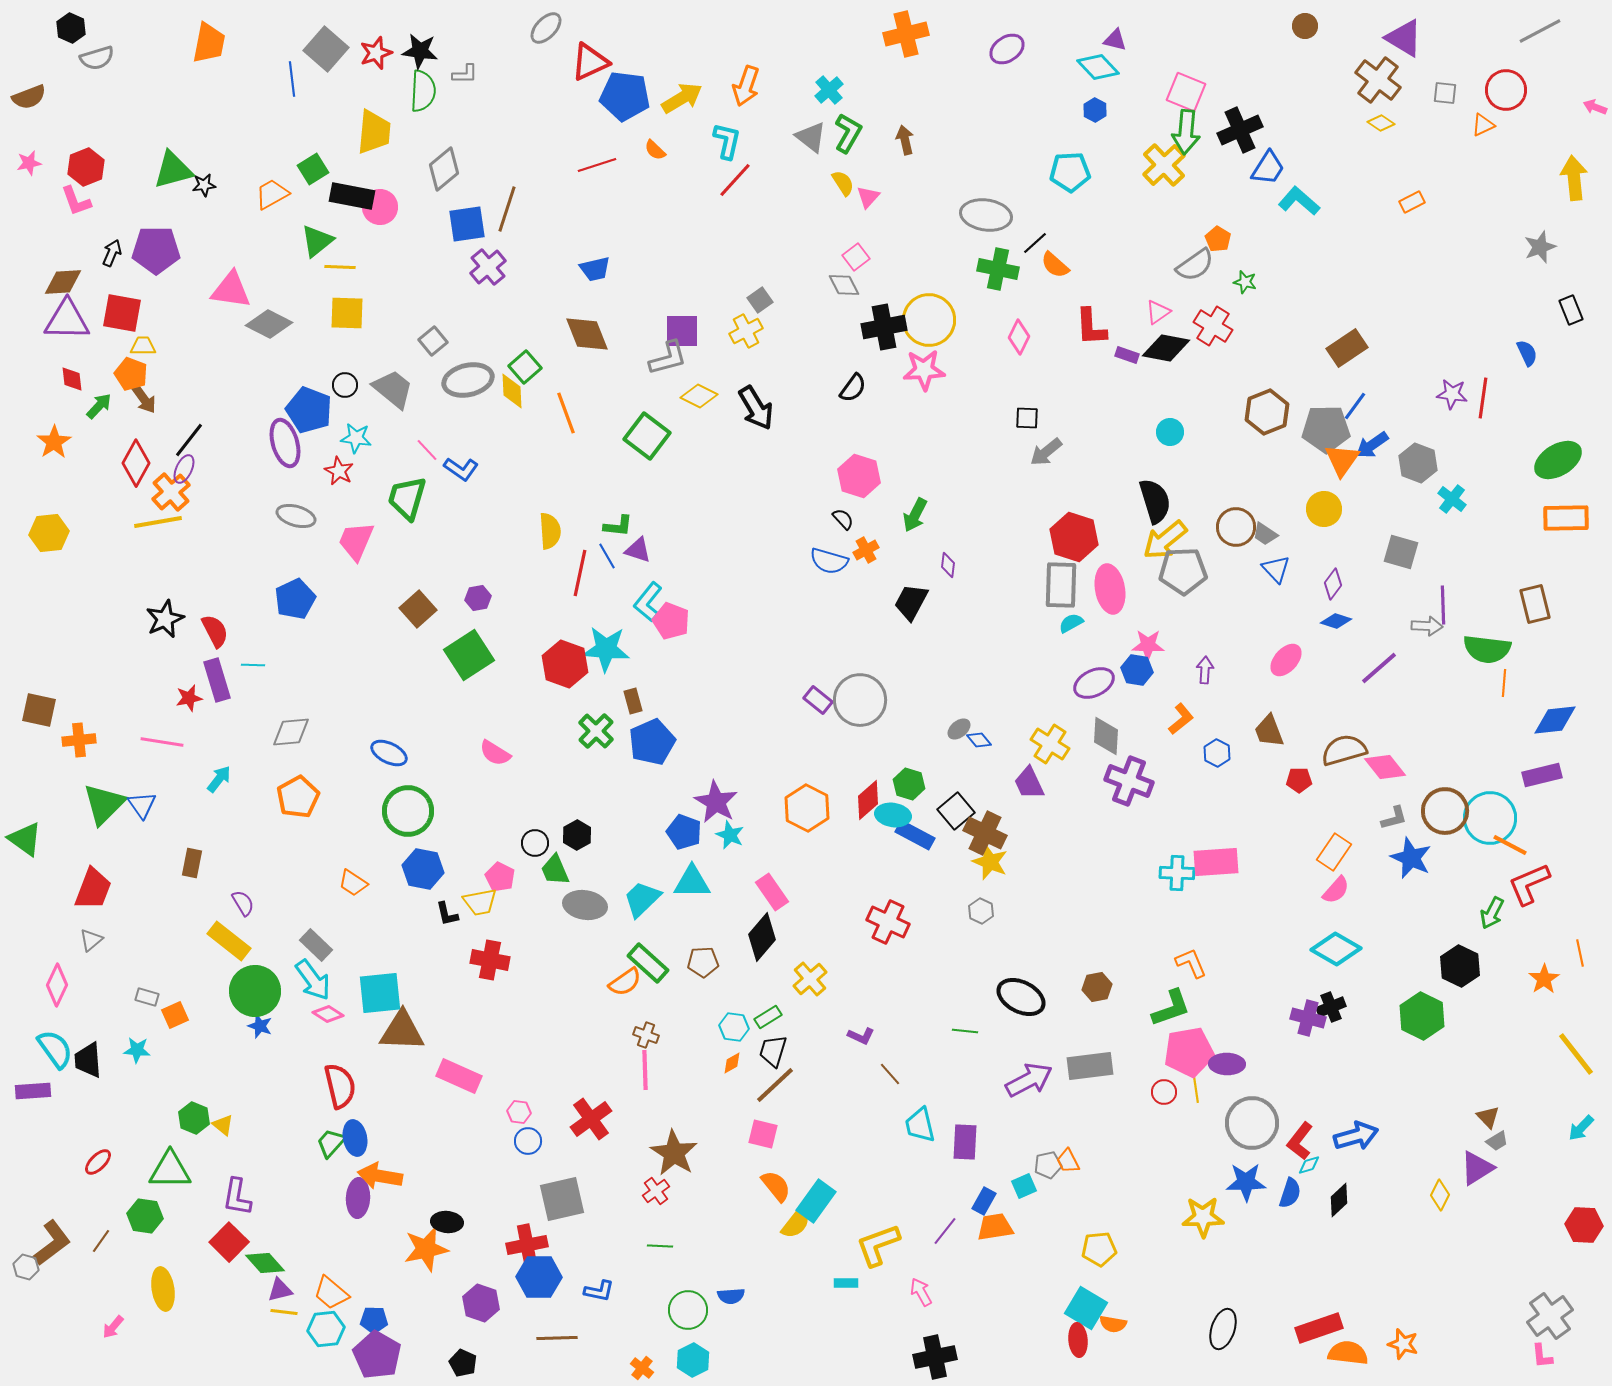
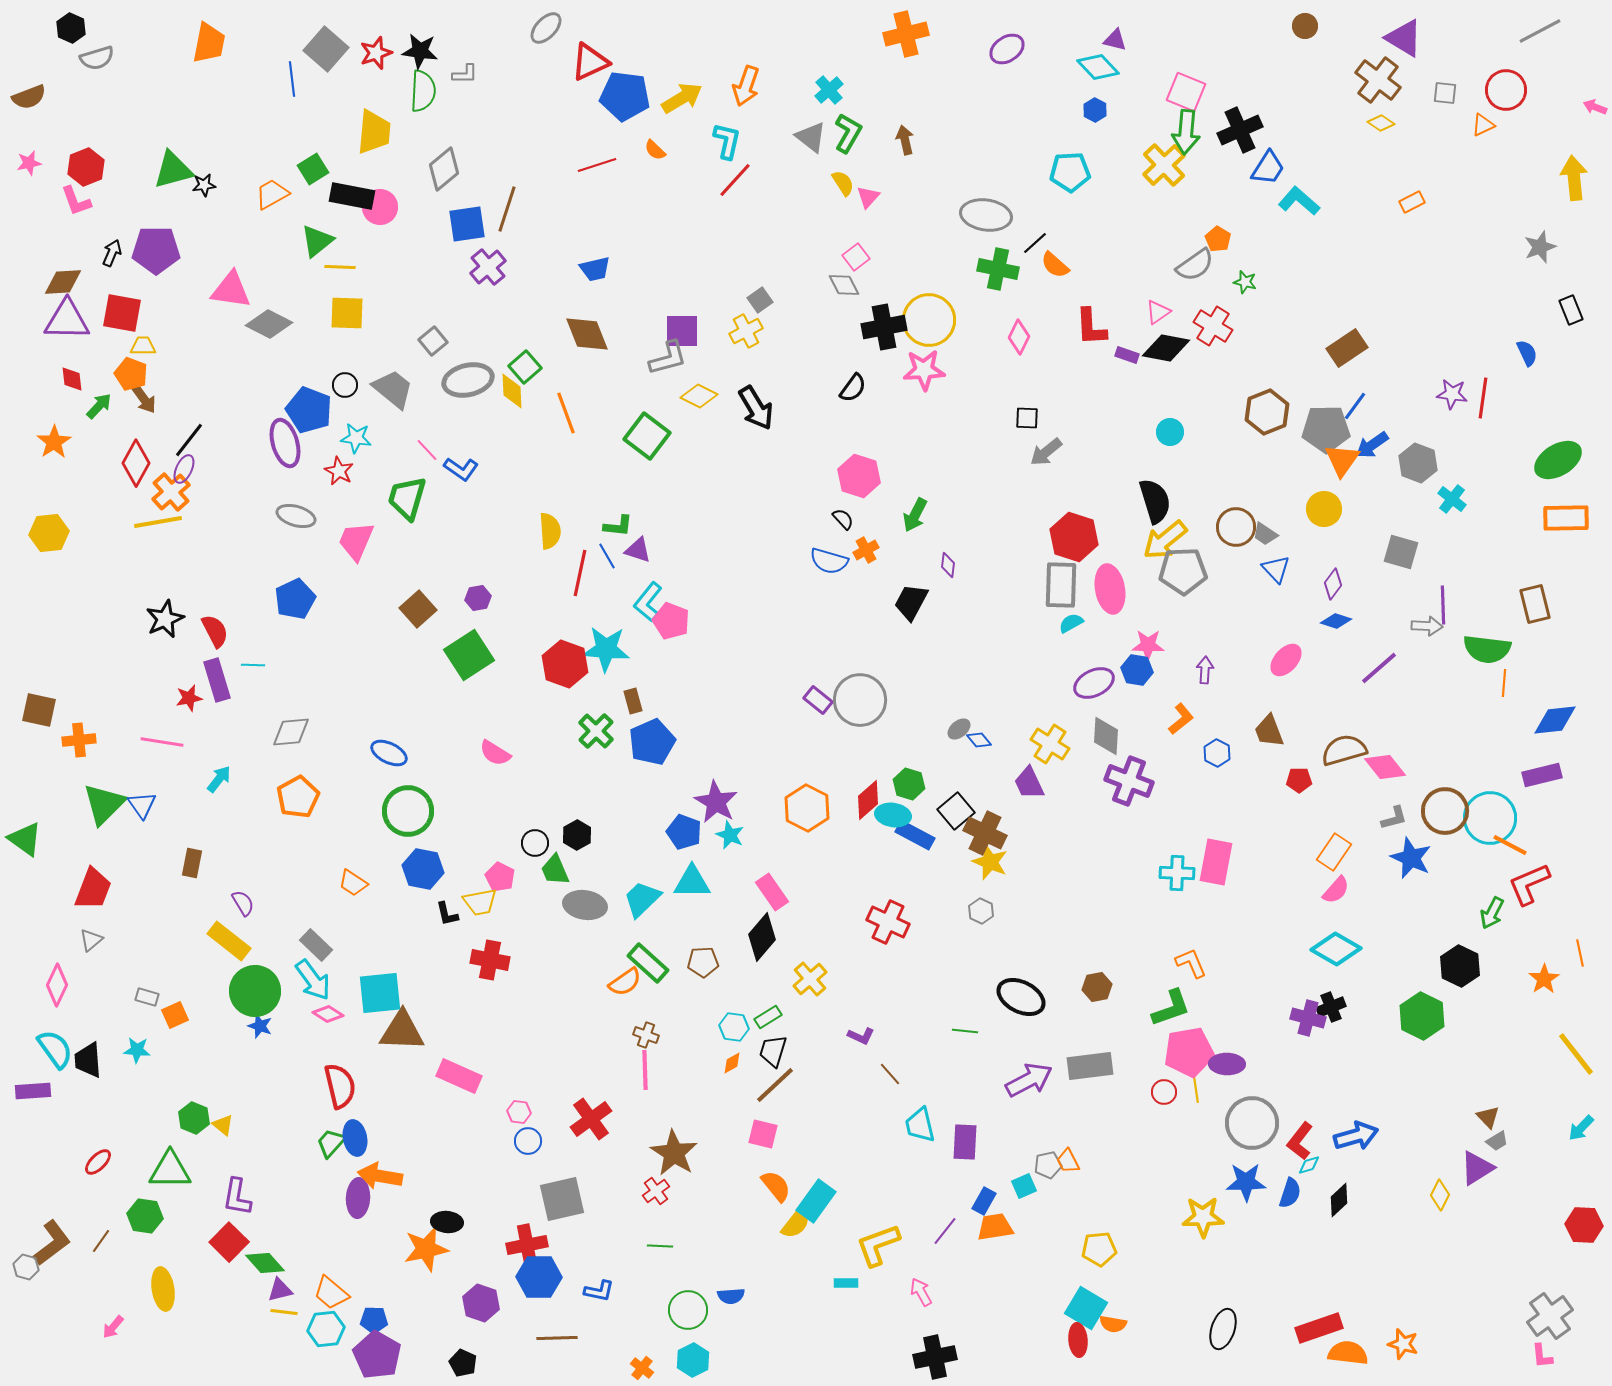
pink rectangle at (1216, 862): rotated 75 degrees counterclockwise
